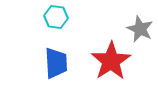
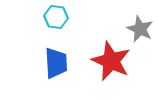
red star: rotated 15 degrees counterclockwise
